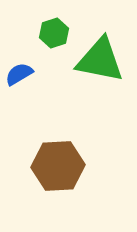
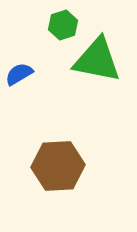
green hexagon: moved 9 px right, 8 px up
green triangle: moved 3 px left
